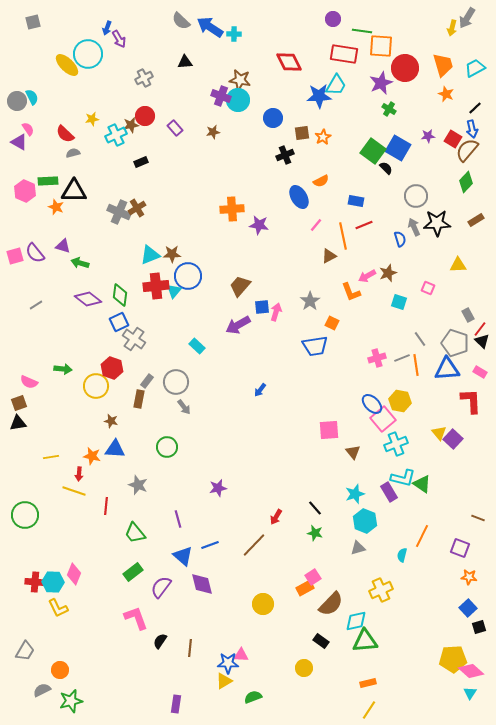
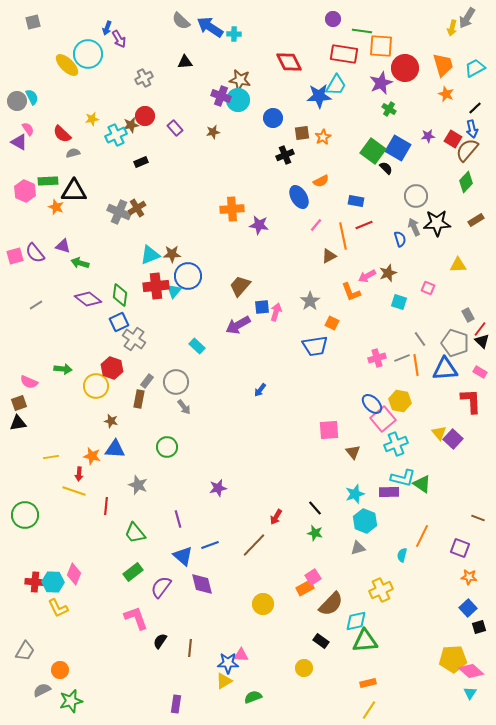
red semicircle at (65, 134): moved 3 px left
blue triangle at (447, 369): moved 2 px left
purple rectangle at (389, 492): rotated 60 degrees counterclockwise
